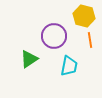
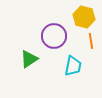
yellow hexagon: moved 1 px down
orange line: moved 1 px right, 1 px down
cyan trapezoid: moved 4 px right
